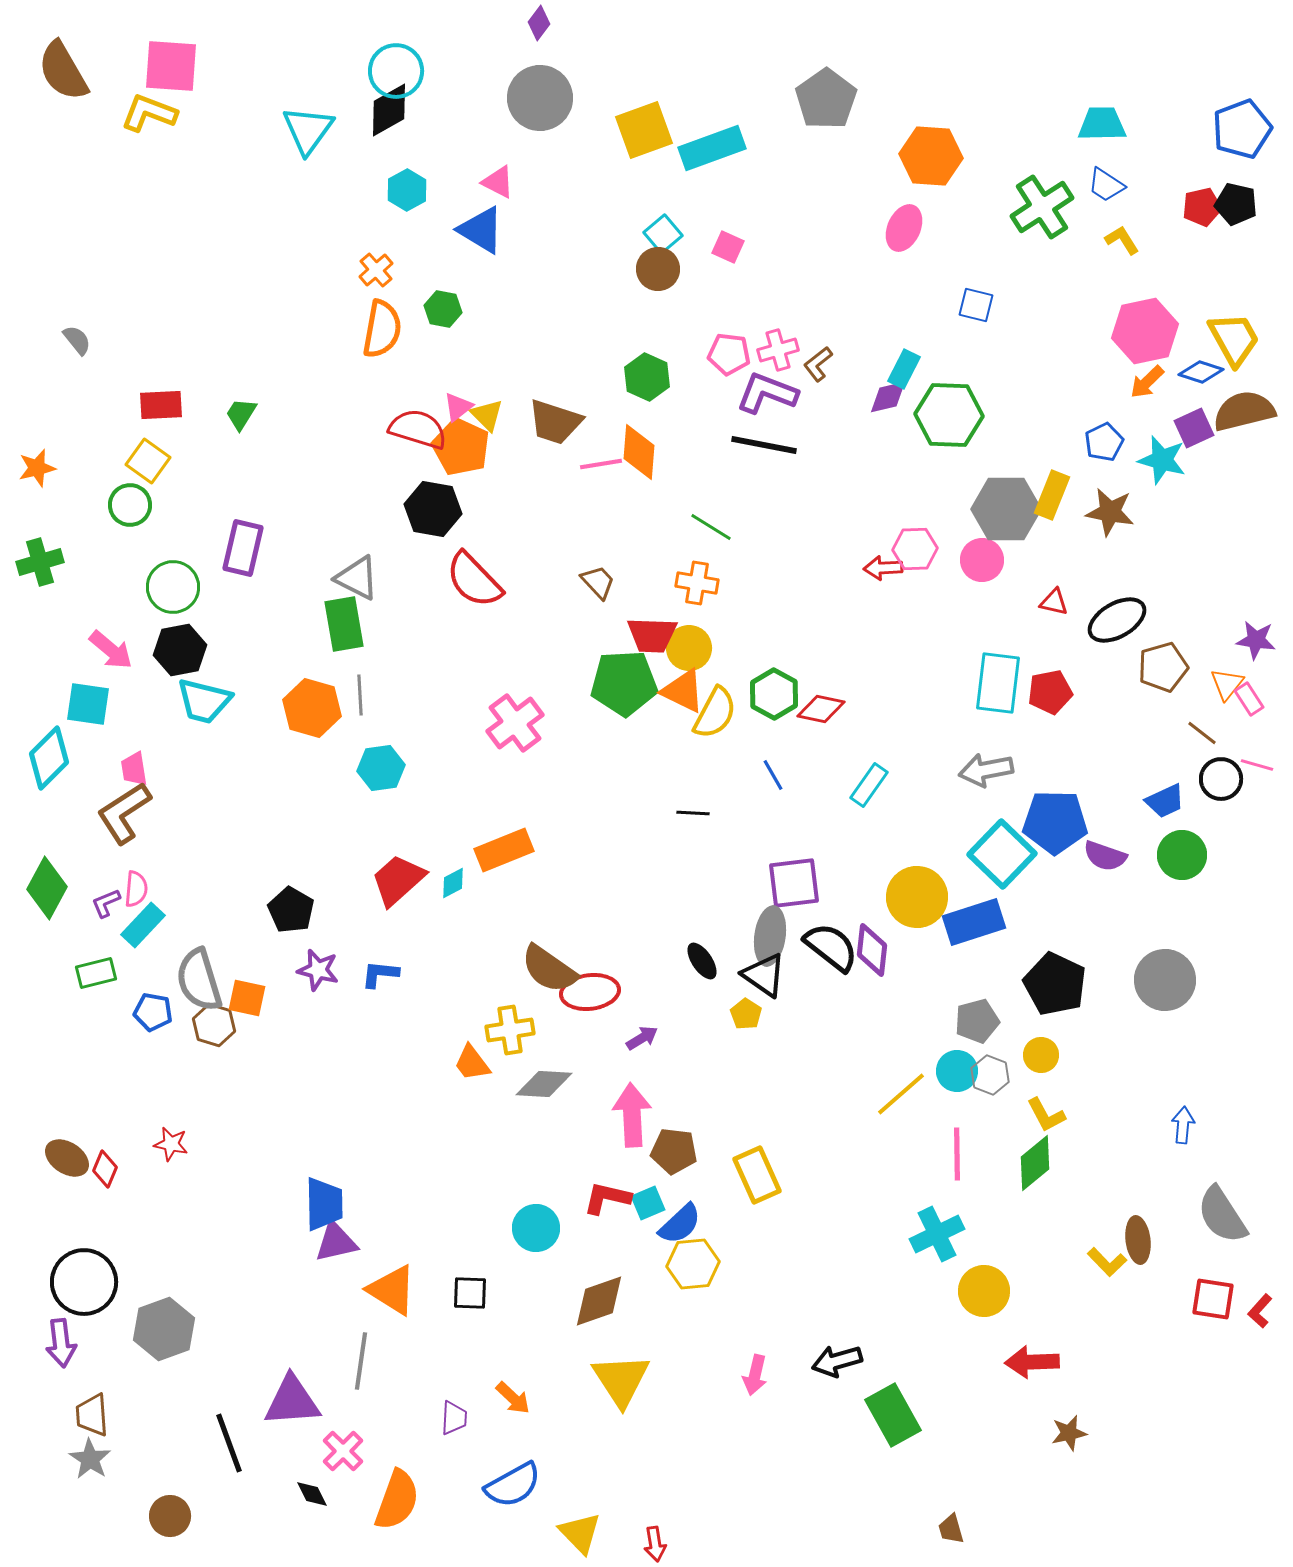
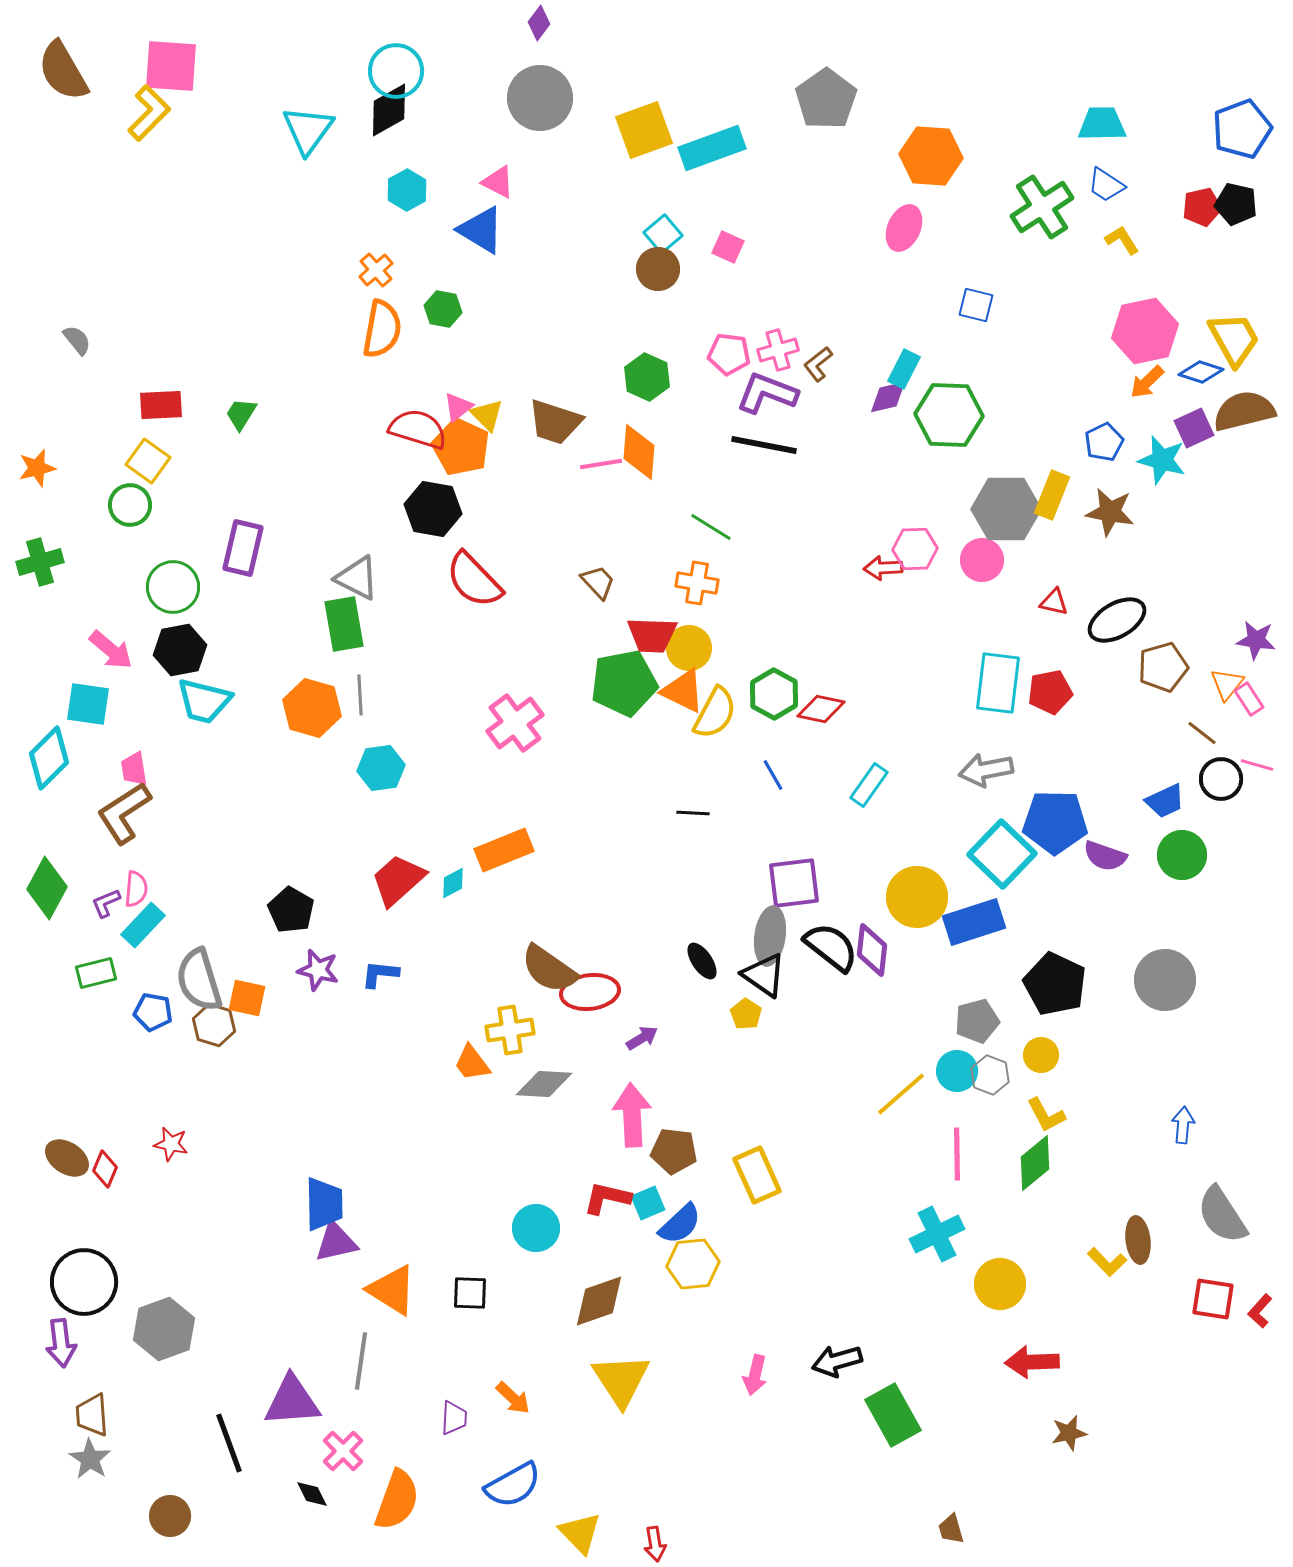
yellow L-shape at (149, 113): rotated 114 degrees clockwise
green pentagon at (624, 683): rotated 8 degrees counterclockwise
yellow circle at (984, 1291): moved 16 px right, 7 px up
